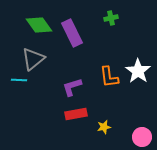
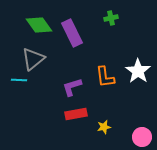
orange L-shape: moved 4 px left
